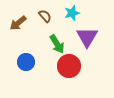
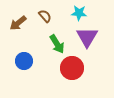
cyan star: moved 7 px right; rotated 21 degrees clockwise
blue circle: moved 2 px left, 1 px up
red circle: moved 3 px right, 2 px down
